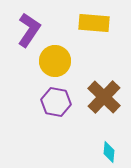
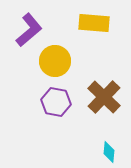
purple L-shape: rotated 16 degrees clockwise
